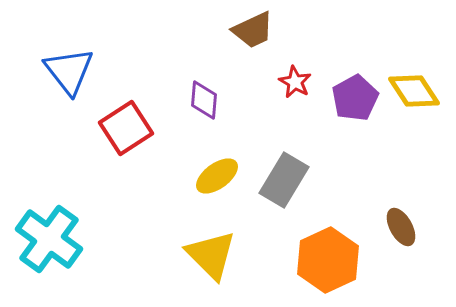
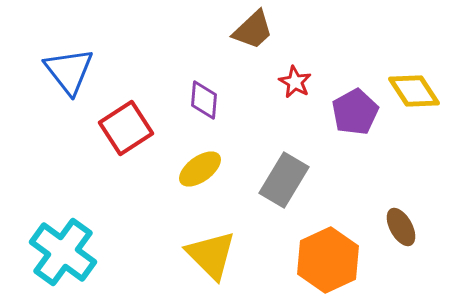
brown trapezoid: rotated 18 degrees counterclockwise
purple pentagon: moved 14 px down
yellow ellipse: moved 17 px left, 7 px up
cyan cross: moved 14 px right, 13 px down
